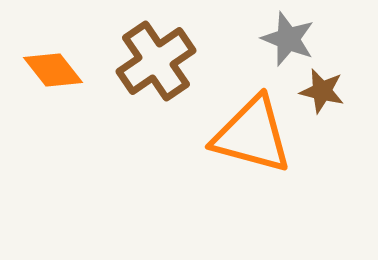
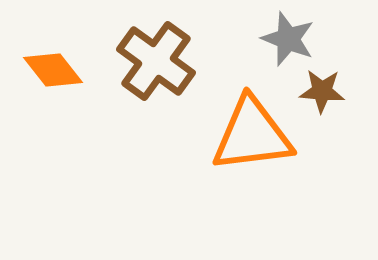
brown cross: rotated 20 degrees counterclockwise
brown star: rotated 9 degrees counterclockwise
orange triangle: rotated 22 degrees counterclockwise
